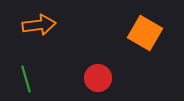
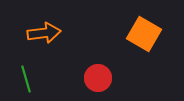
orange arrow: moved 5 px right, 8 px down
orange square: moved 1 px left, 1 px down
